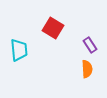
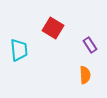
orange semicircle: moved 2 px left, 6 px down
